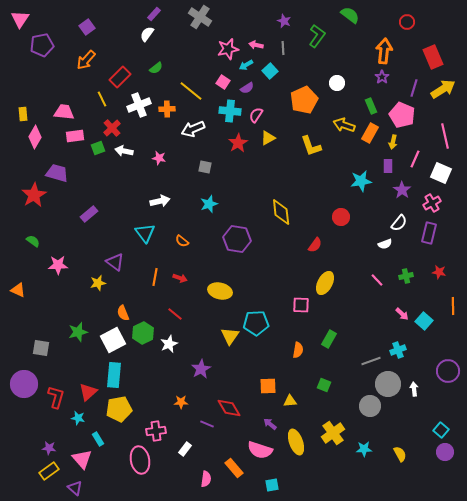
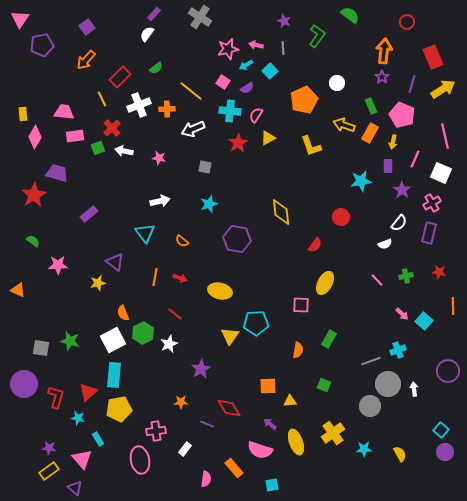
purple line at (414, 88): moved 2 px left, 4 px up
green star at (78, 332): moved 8 px left, 9 px down; rotated 30 degrees clockwise
